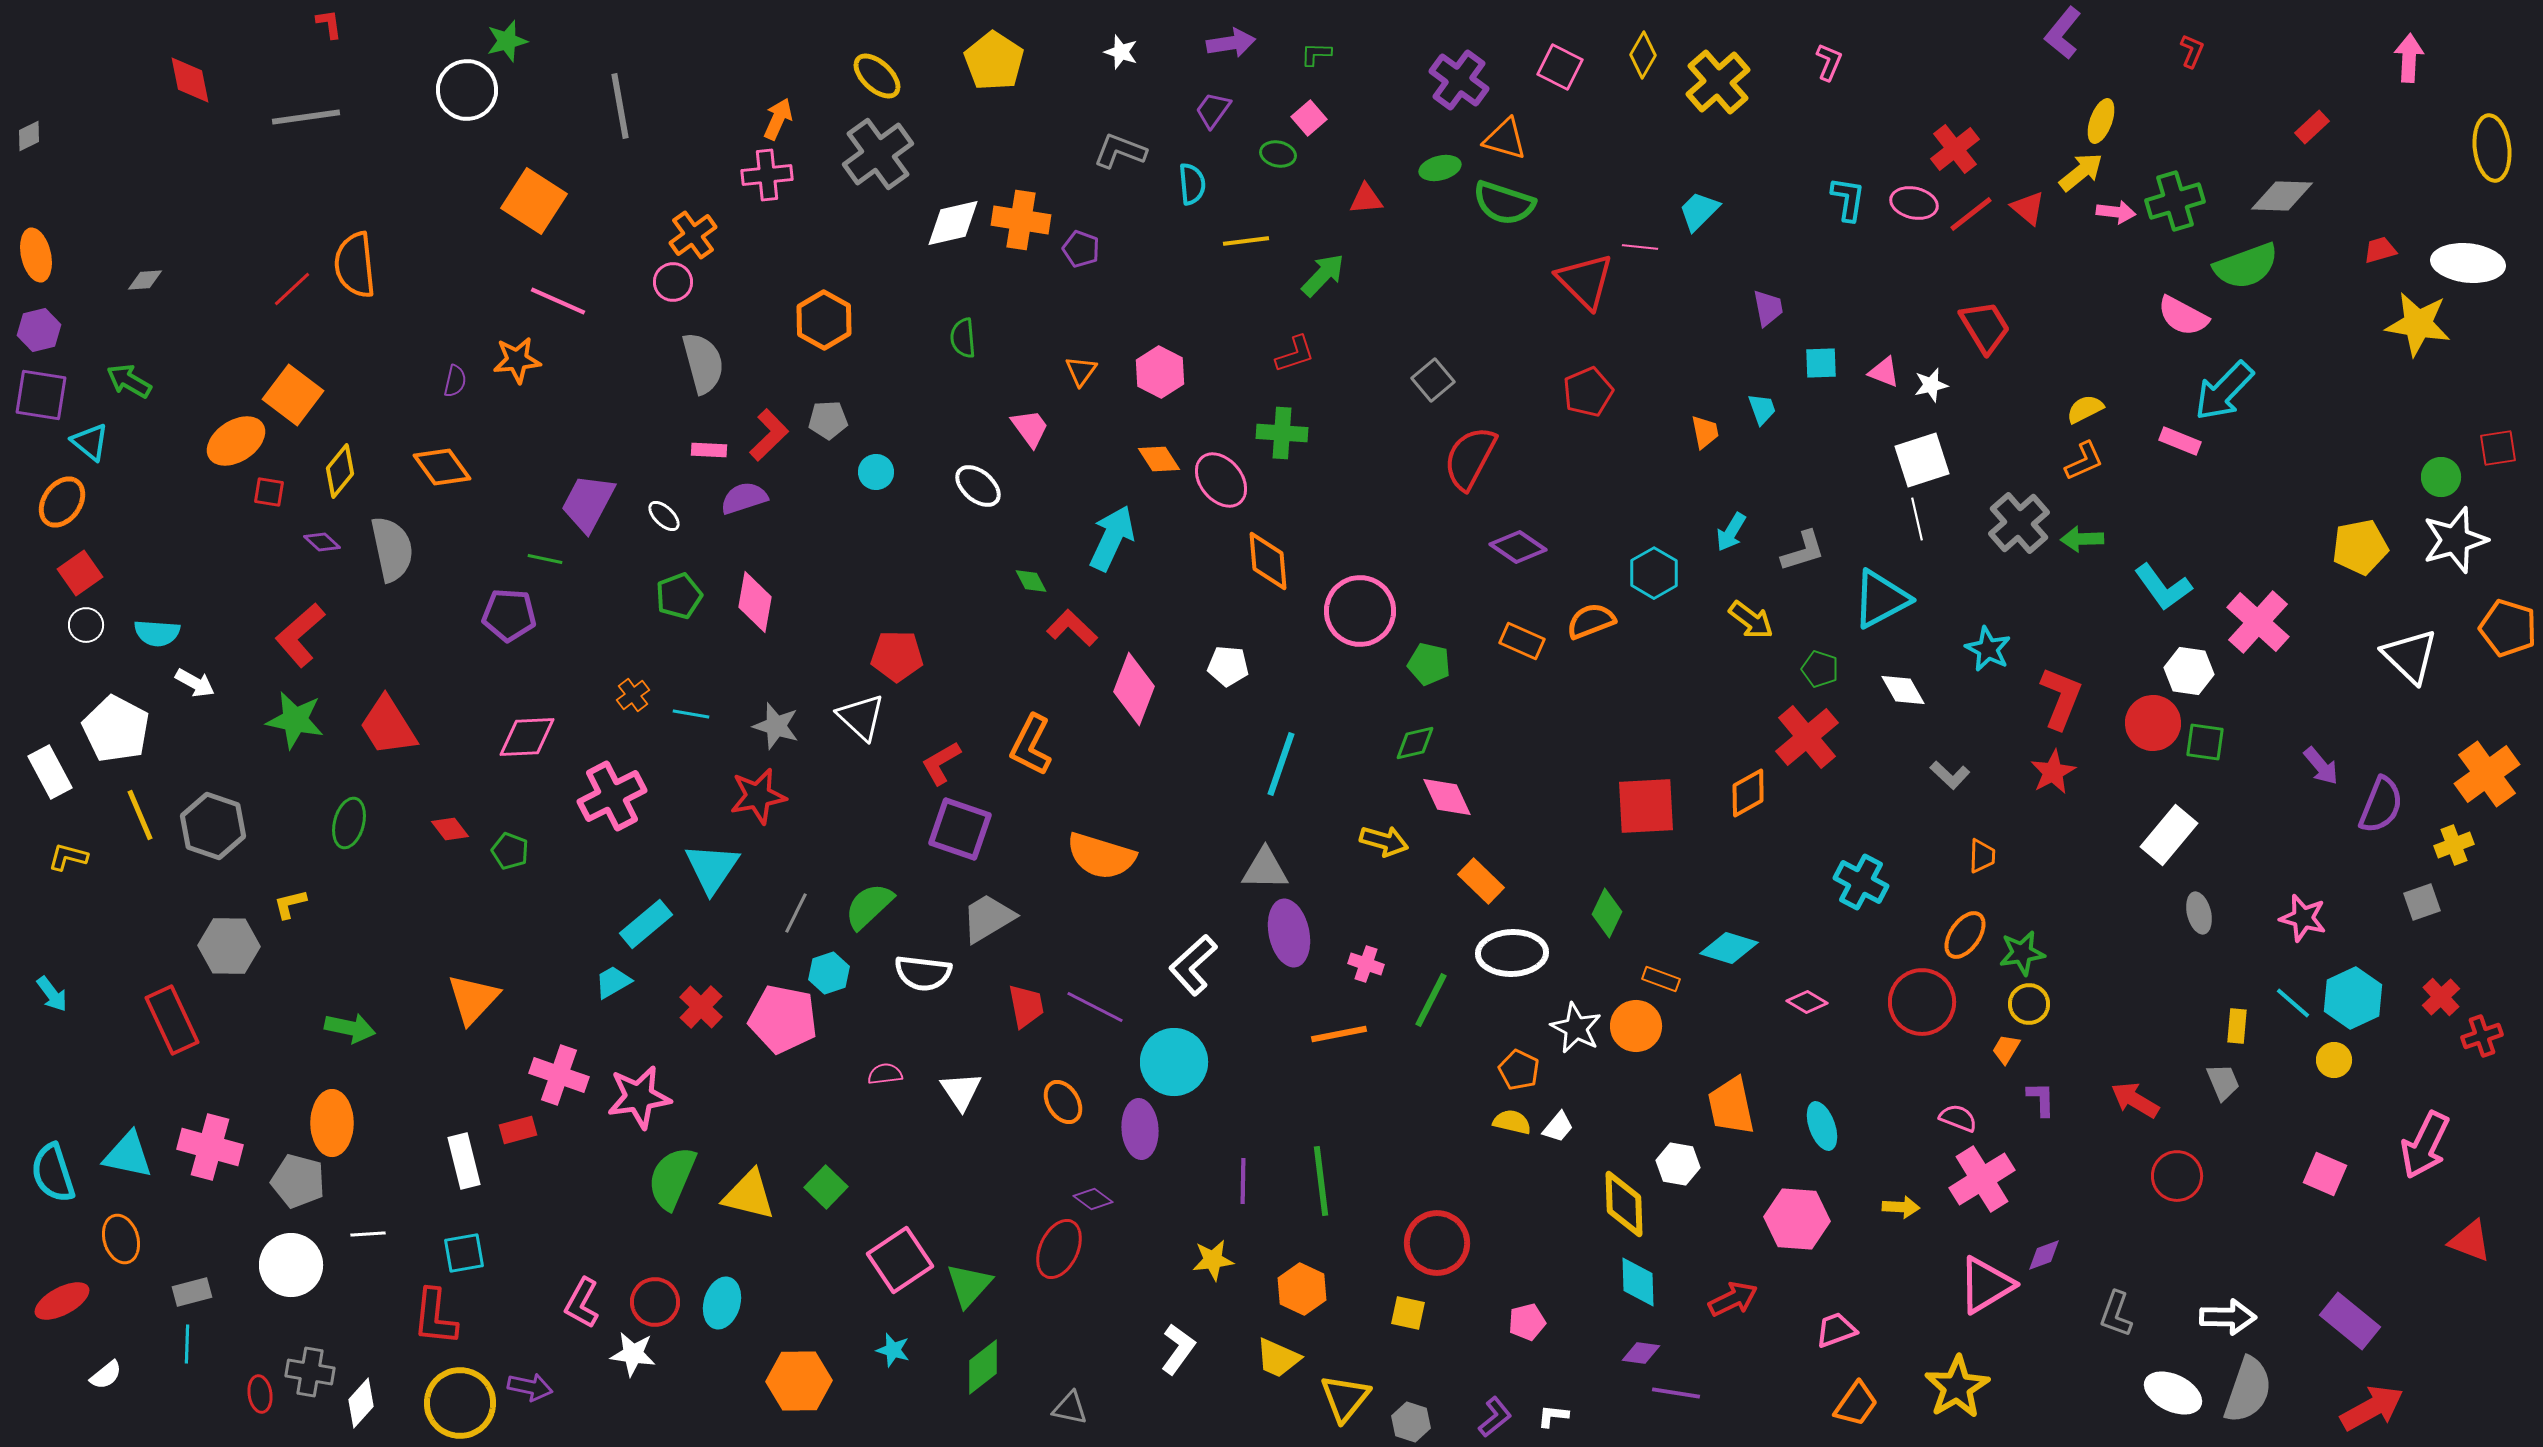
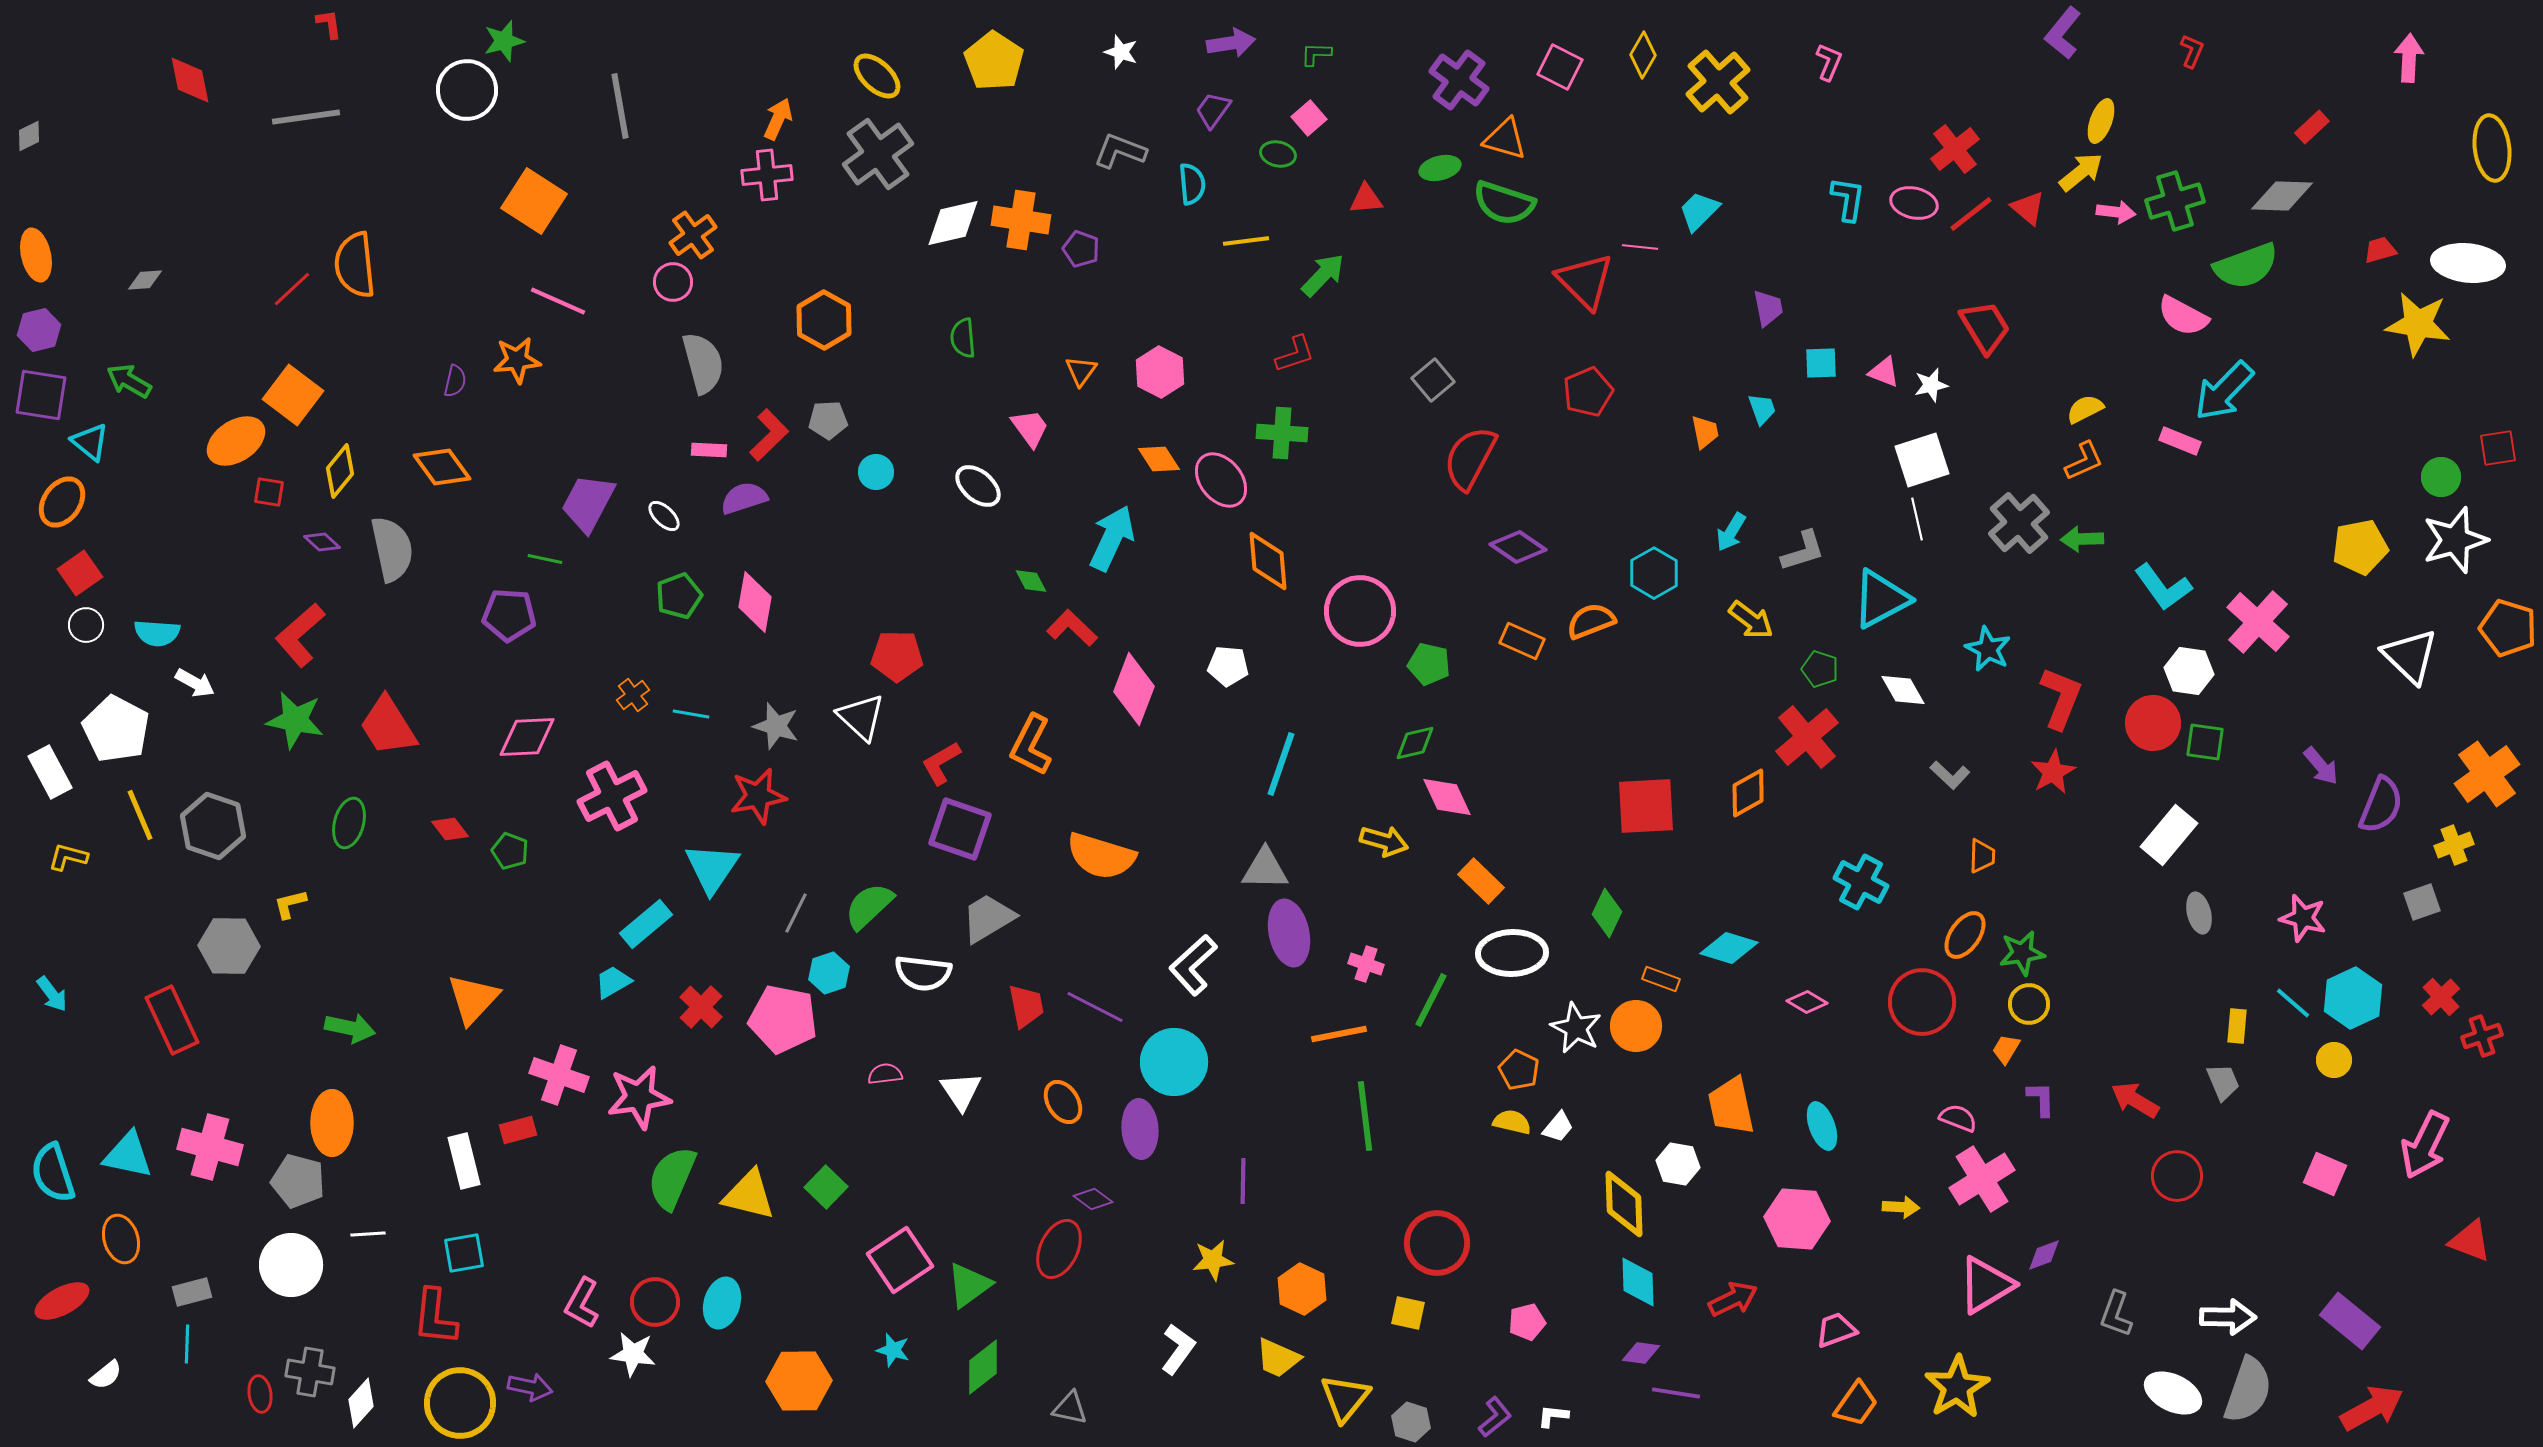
green star at (507, 41): moved 3 px left
green line at (1321, 1181): moved 44 px right, 65 px up
green triangle at (969, 1285): rotated 12 degrees clockwise
